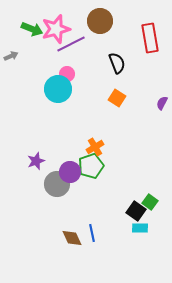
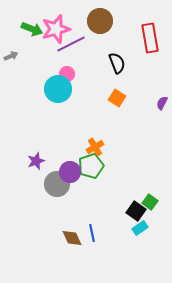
cyan rectangle: rotated 35 degrees counterclockwise
